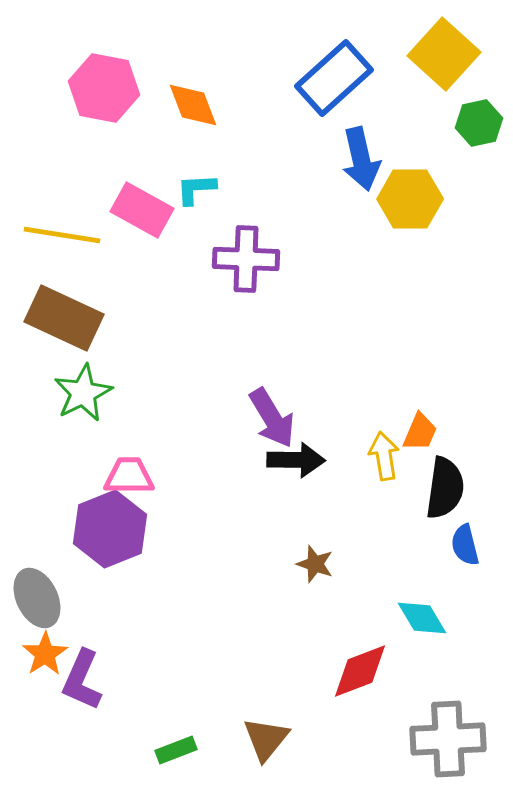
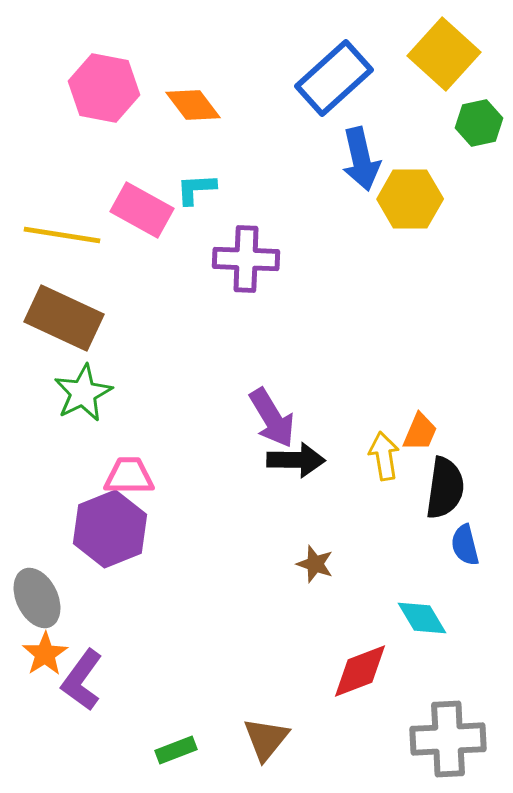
orange diamond: rotated 16 degrees counterclockwise
purple L-shape: rotated 12 degrees clockwise
